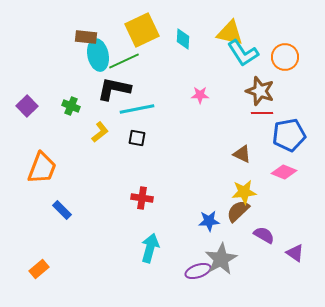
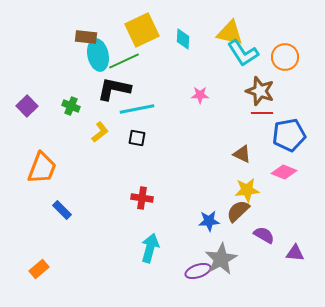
yellow star: moved 3 px right, 2 px up
purple triangle: rotated 30 degrees counterclockwise
